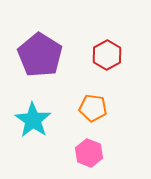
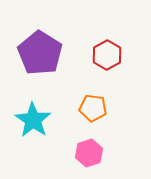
purple pentagon: moved 2 px up
pink hexagon: rotated 20 degrees clockwise
